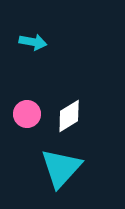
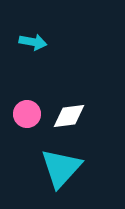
white diamond: rotated 24 degrees clockwise
